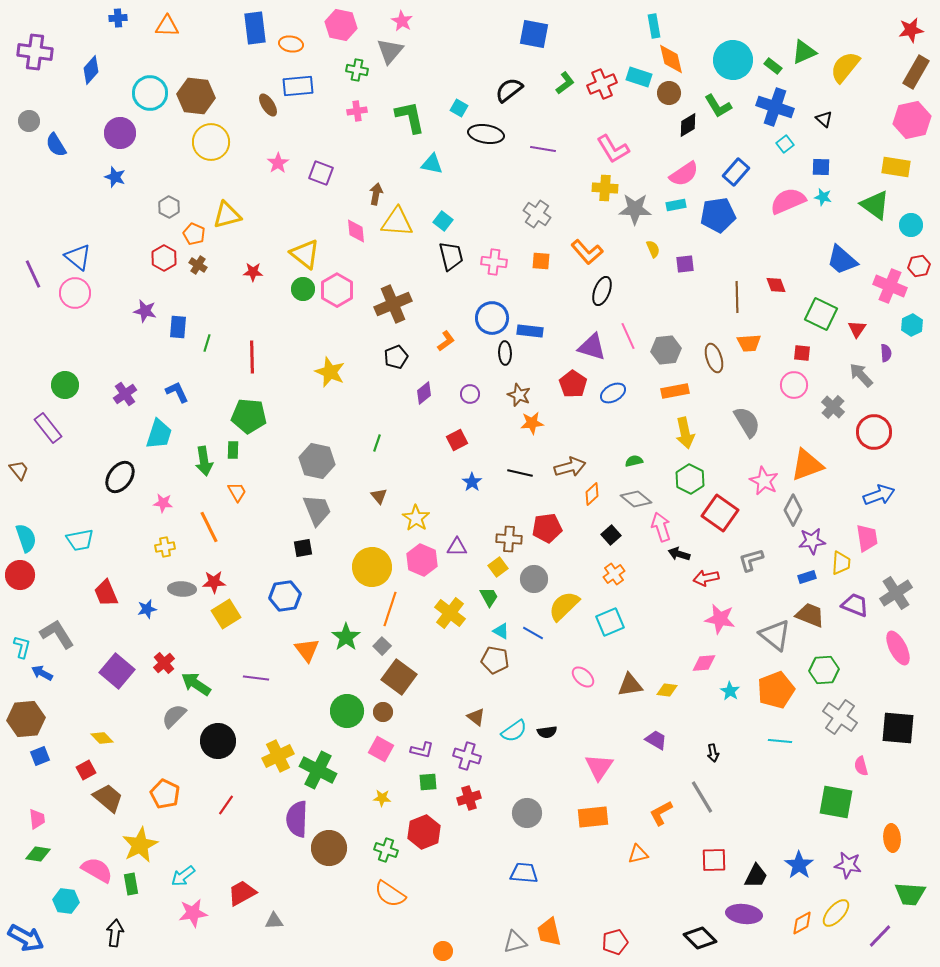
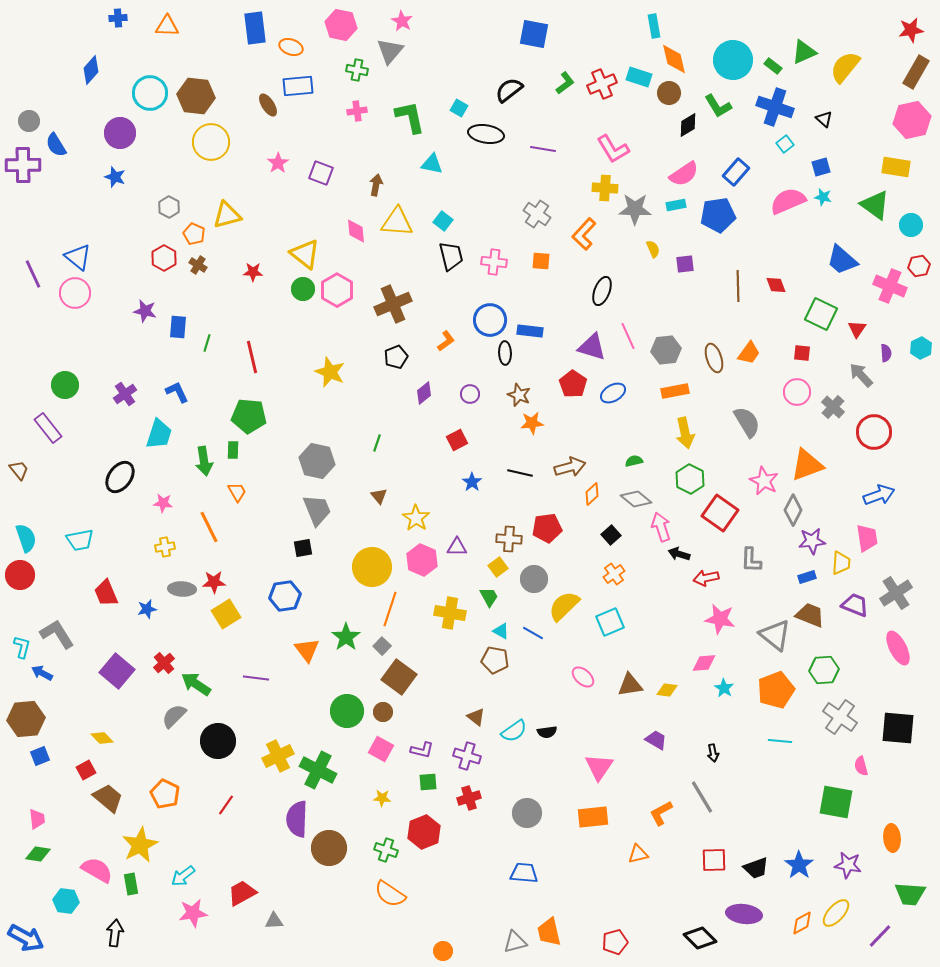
orange ellipse at (291, 44): moved 3 px down; rotated 10 degrees clockwise
purple cross at (35, 52): moved 12 px left, 113 px down; rotated 8 degrees counterclockwise
orange diamond at (671, 59): moved 3 px right
blue square at (821, 167): rotated 18 degrees counterclockwise
brown arrow at (376, 194): moved 9 px up
orange L-shape at (587, 252): moved 3 px left, 18 px up; rotated 84 degrees clockwise
brown line at (737, 297): moved 1 px right, 11 px up
blue circle at (492, 318): moved 2 px left, 2 px down
cyan hexagon at (912, 325): moved 9 px right, 23 px down
orange trapezoid at (749, 343): moved 10 px down; rotated 50 degrees counterclockwise
red line at (252, 357): rotated 12 degrees counterclockwise
pink circle at (794, 385): moved 3 px right, 7 px down
gray L-shape at (751, 560): rotated 72 degrees counterclockwise
yellow cross at (450, 613): rotated 28 degrees counterclockwise
cyan star at (730, 691): moved 6 px left, 3 px up
black trapezoid at (756, 876): moved 8 px up; rotated 44 degrees clockwise
